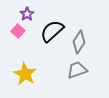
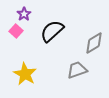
purple star: moved 3 px left
pink square: moved 2 px left
gray diamond: moved 15 px right, 1 px down; rotated 25 degrees clockwise
